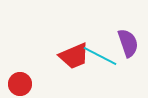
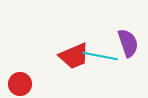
cyan line: rotated 16 degrees counterclockwise
